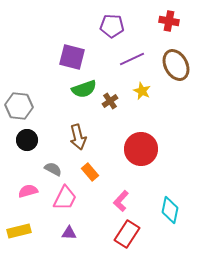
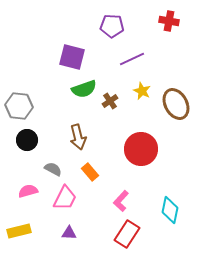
brown ellipse: moved 39 px down
